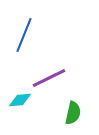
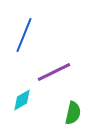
purple line: moved 5 px right, 6 px up
cyan diamond: moved 2 px right; rotated 25 degrees counterclockwise
